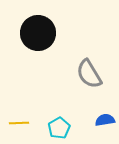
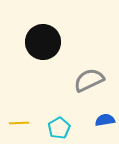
black circle: moved 5 px right, 9 px down
gray semicircle: moved 6 px down; rotated 96 degrees clockwise
